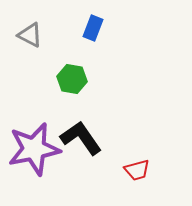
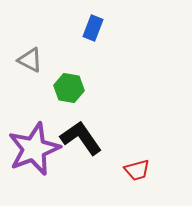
gray triangle: moved 25 px down
green hexagon: moved 3 px left, 9 px down
purple star: rotated 10 degrees counterclockwise
